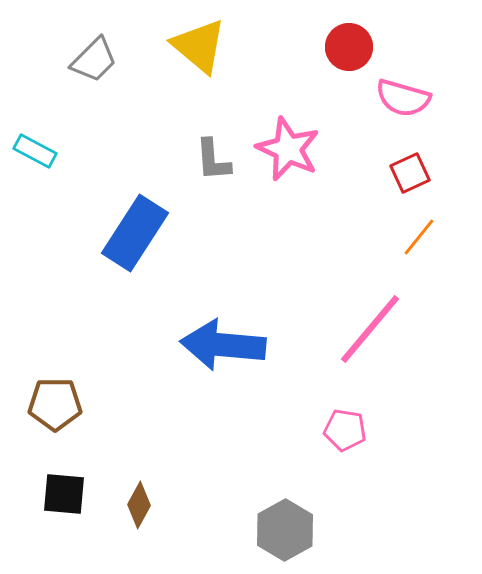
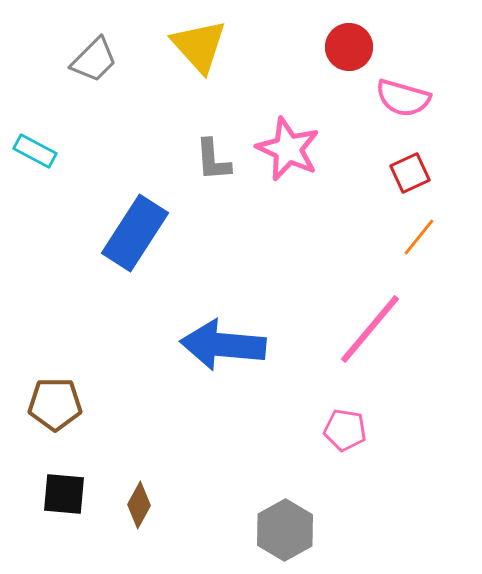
yellow triangle: rotated 8 degrees clockwise
